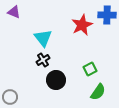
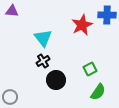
purple triangle: moved 2 px left, 1 px up; rotated 16 degrees counterclockwise
black cross: moved 1 px down
